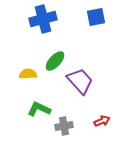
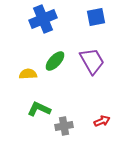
blue cross: rotated 8 degrees counterclockwise
purple trapezoid: moved 12 px right, 20 px up; rotated 12 degrees clockwise
